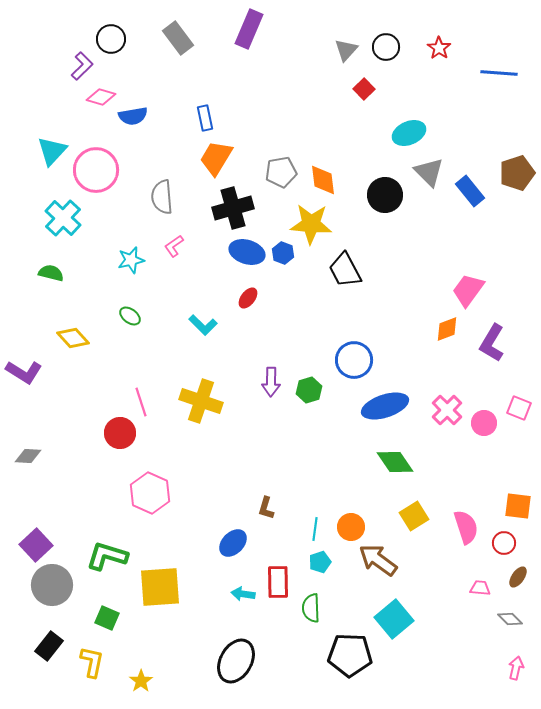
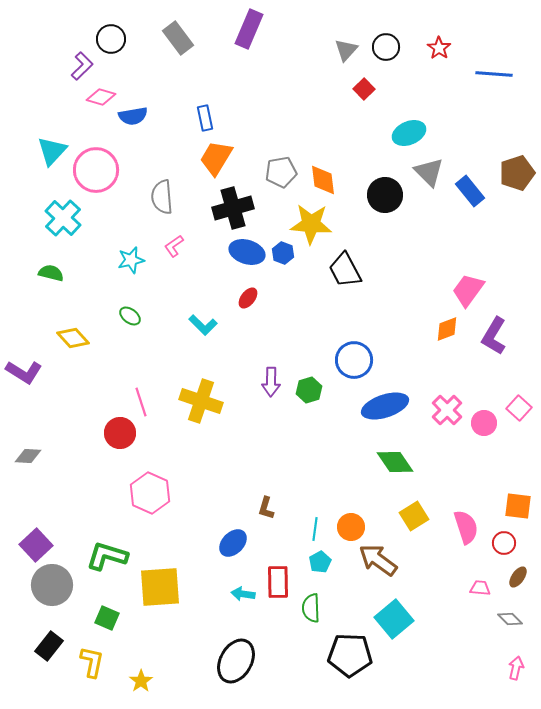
blue line at (499, 73): moved 5 px left, 1 px down
purple L-shape at (492, 343): moved 2 px right, 7 px up
pink square at (519, 408): rotated 20 degrees clockwise
cyan pentagon at (320, 562): rotated 10 degrees counterclockwise
